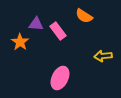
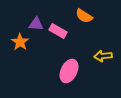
pink rectangle: rotated 24 degrees counterclockwise
pink ellipse: moved 9 px right, 7 px up
